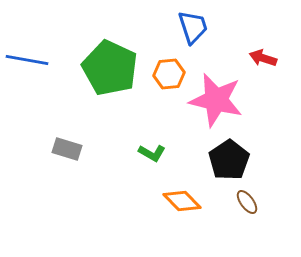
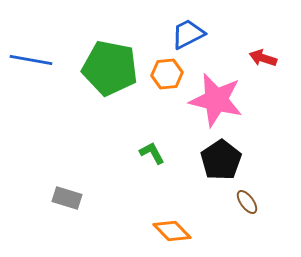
blue trapezoid: moved 5 px left, 7 px down; rotated 99 degrees counterclockwise
blue line: moved 4 px right
green pentagon: rotated 14 degrees counterclockwise
orange hexagon: moved 2 px left
gray rectangle: moved 49 px down
green L-shape: rotated 148 degrees counterclockwise
black pentagon: moved 8 px left
orange diamond: moved 10 px left, 30 px down
